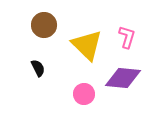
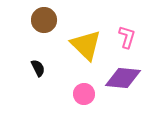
brown circle: moved 5 px up
yellow triangle: moved 1 px left
